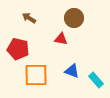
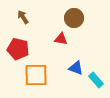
brown arrow: moved 6 px left, 1 px up; rotated 24 degrees clockwise
blue triangle: moved 4 px right, 3 px up
